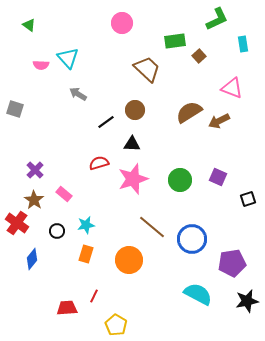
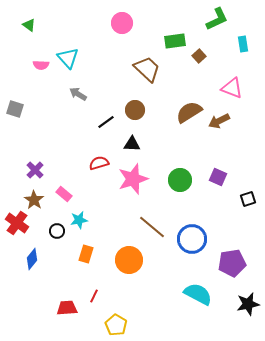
cyan star: moved 7 px left, 5 px up
black star: moved 1 px right, 3 px down
